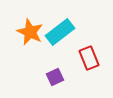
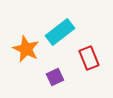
orange star: moved 4 px left, 17 px down
